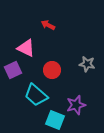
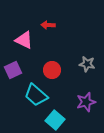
red arrow: rotated 24 degrees counterclockwise
pink triangle: moved 2 px left, 8 px up
purple star: moved 10 px right, 3 px up
cyan square: rotated 18 degrees clockwise
